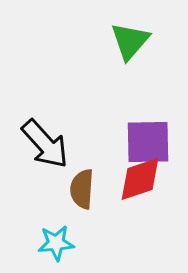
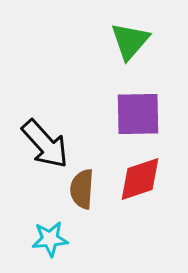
purple square: moved 10 px left, 28 px up
cyan star: moved 6 px left, 4 px up
